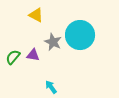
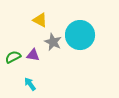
yellow triangle: moved 4 px right, 5 px down
green semicircle: rotated 21 degrees clockwise
cyan arrow: moved 21 px left, 3 px up
